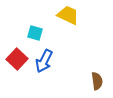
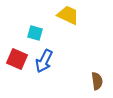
red square: rotated 20 degrees counterclockwise
